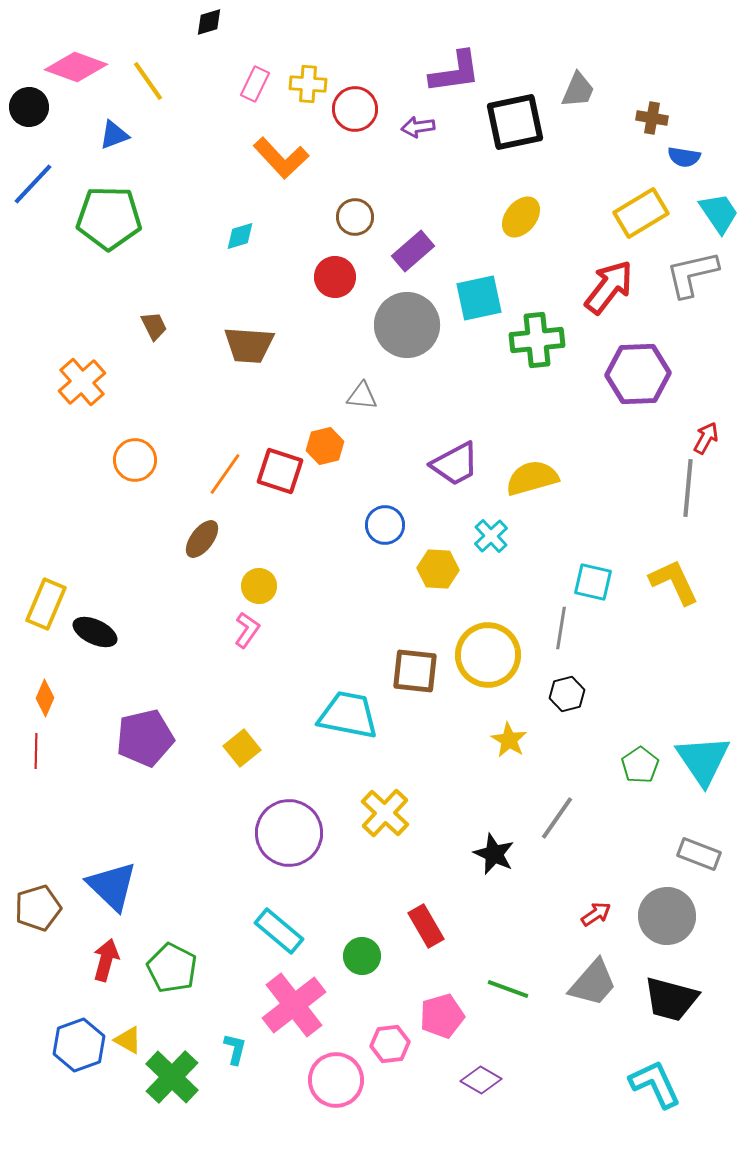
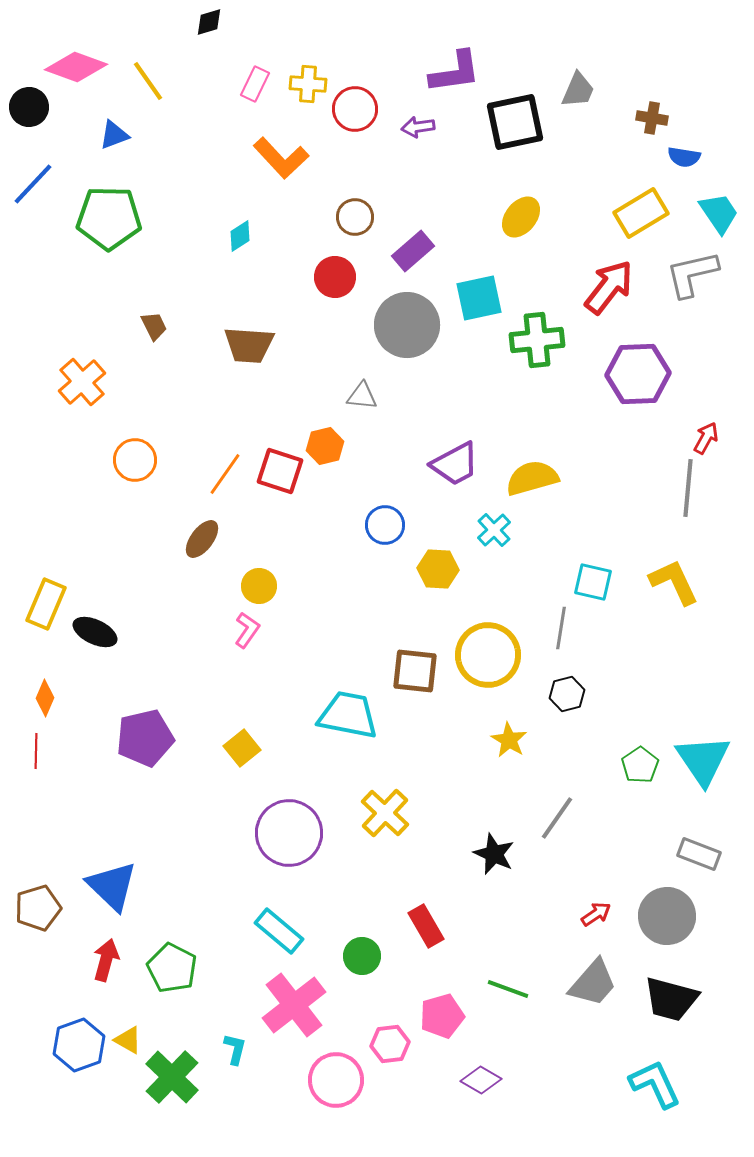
cyan diamond at (240, 236): rotated 16 degrees counterclockwise
cyan cross at (491, 536): moved 3 px right, 6 px up
